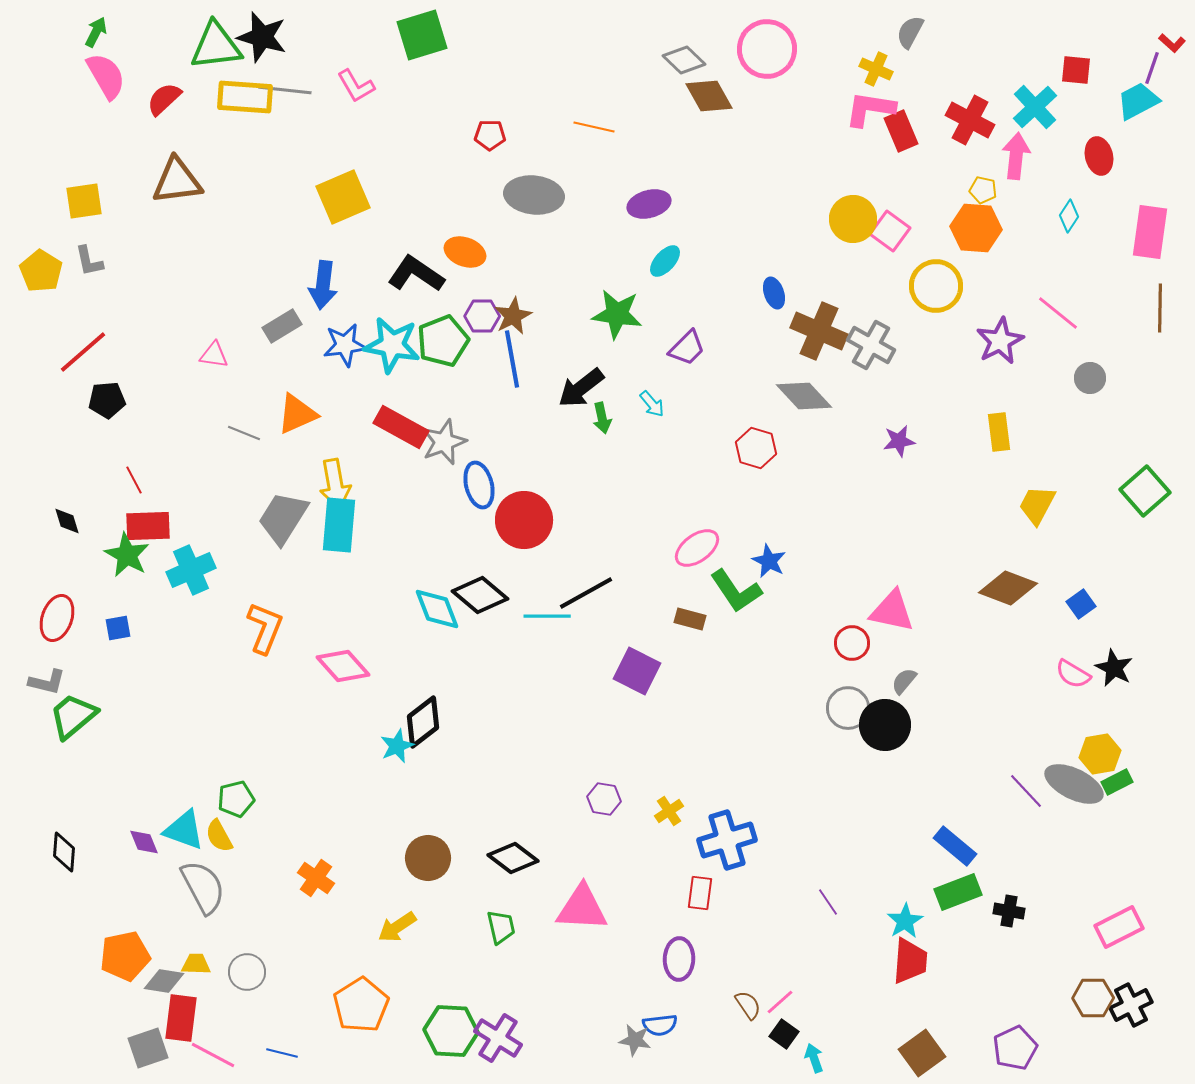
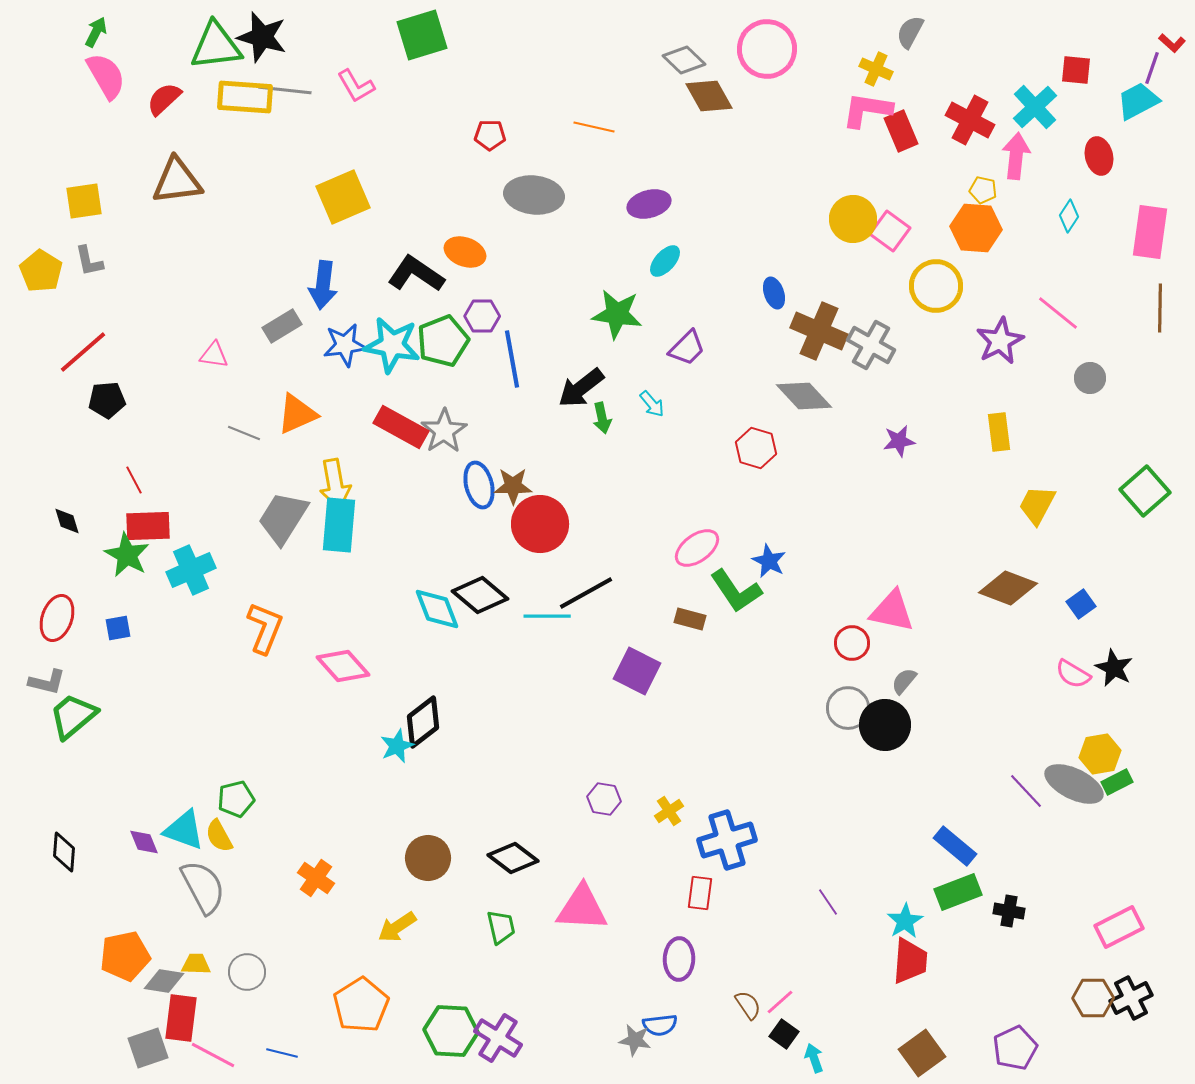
pink L-shape at (870, 109): moved 3 px left, 1 px down
brown star at (513, 316): moved 170 px down; rotated 27 degrees clockwise
gray star at (444, 442): moved 11 px up; rotated 12 degrees counterclockwise
red circle at (524, 520): moved 16 px right, 4 px down
black cross at (1131, 1005): moved 7 px up
